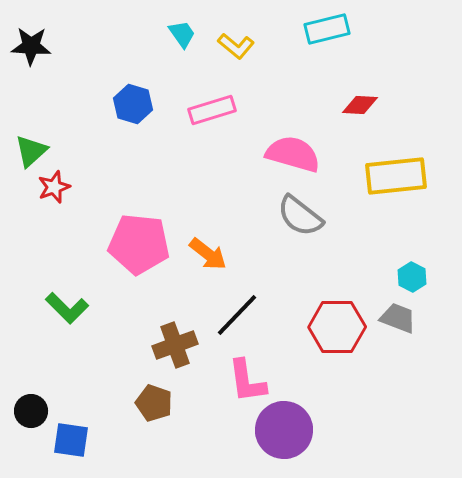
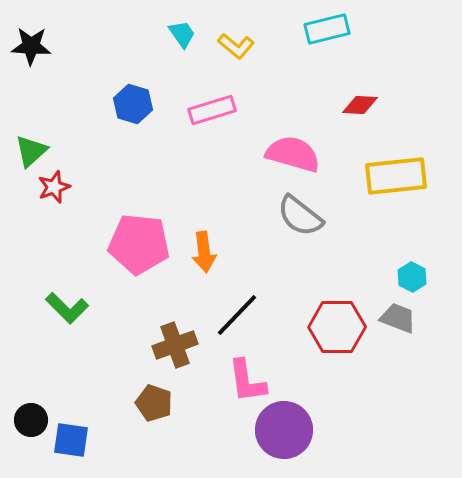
orange arrow: moved 4 px left, 2 px up; rotated 45 degrees clockwise
black circle: moved 9 px down
